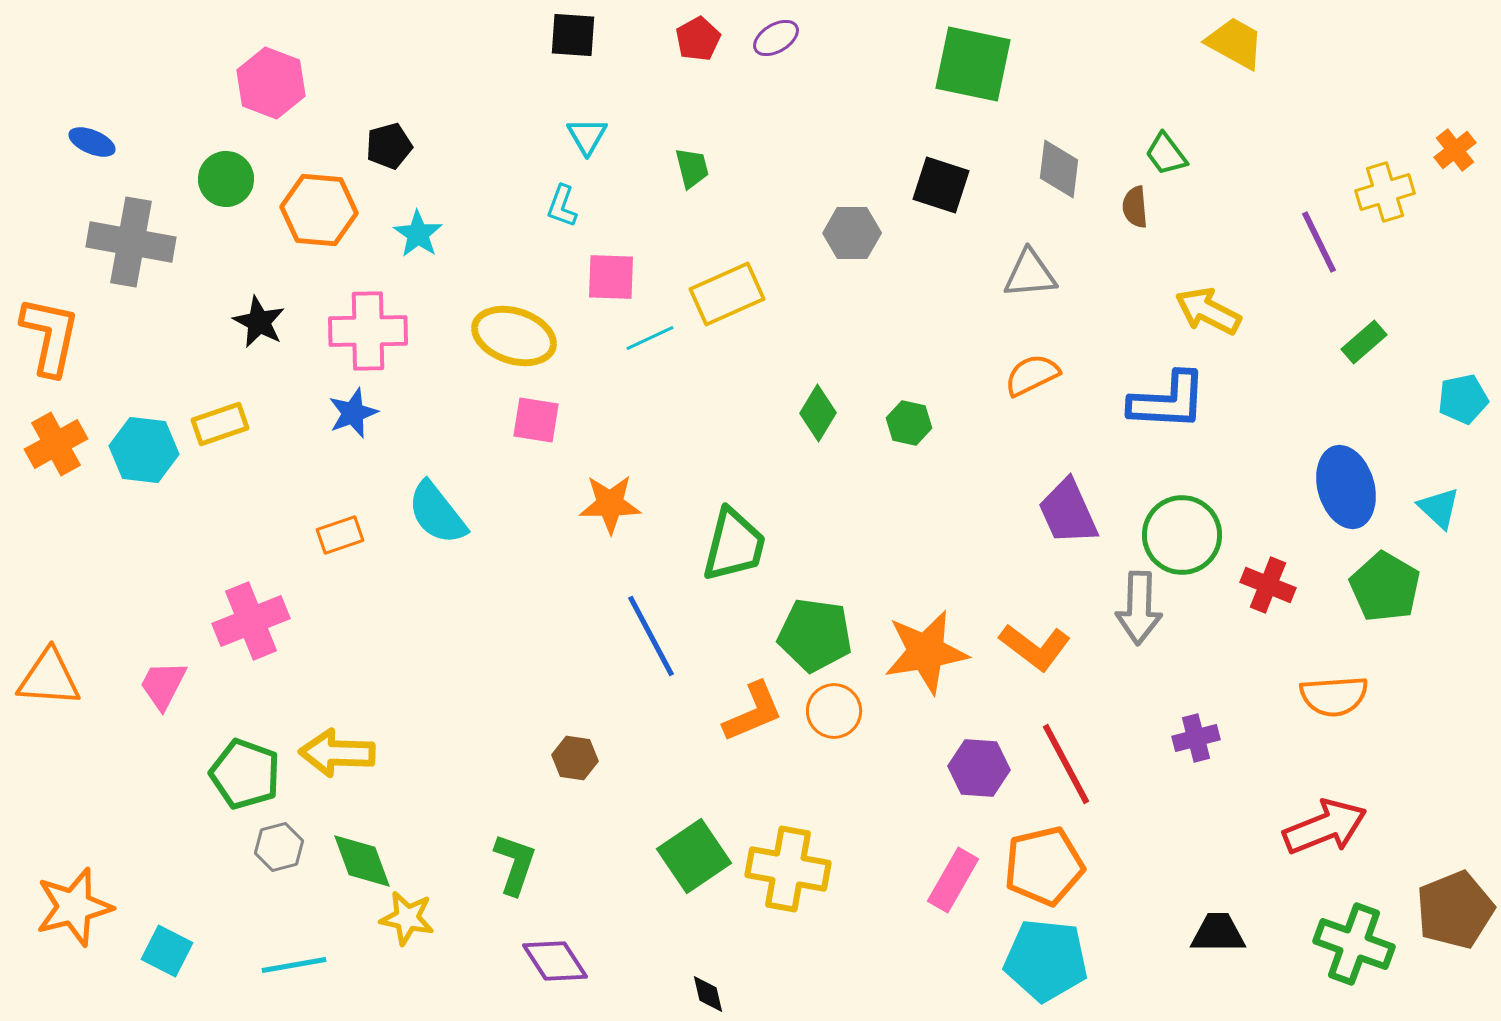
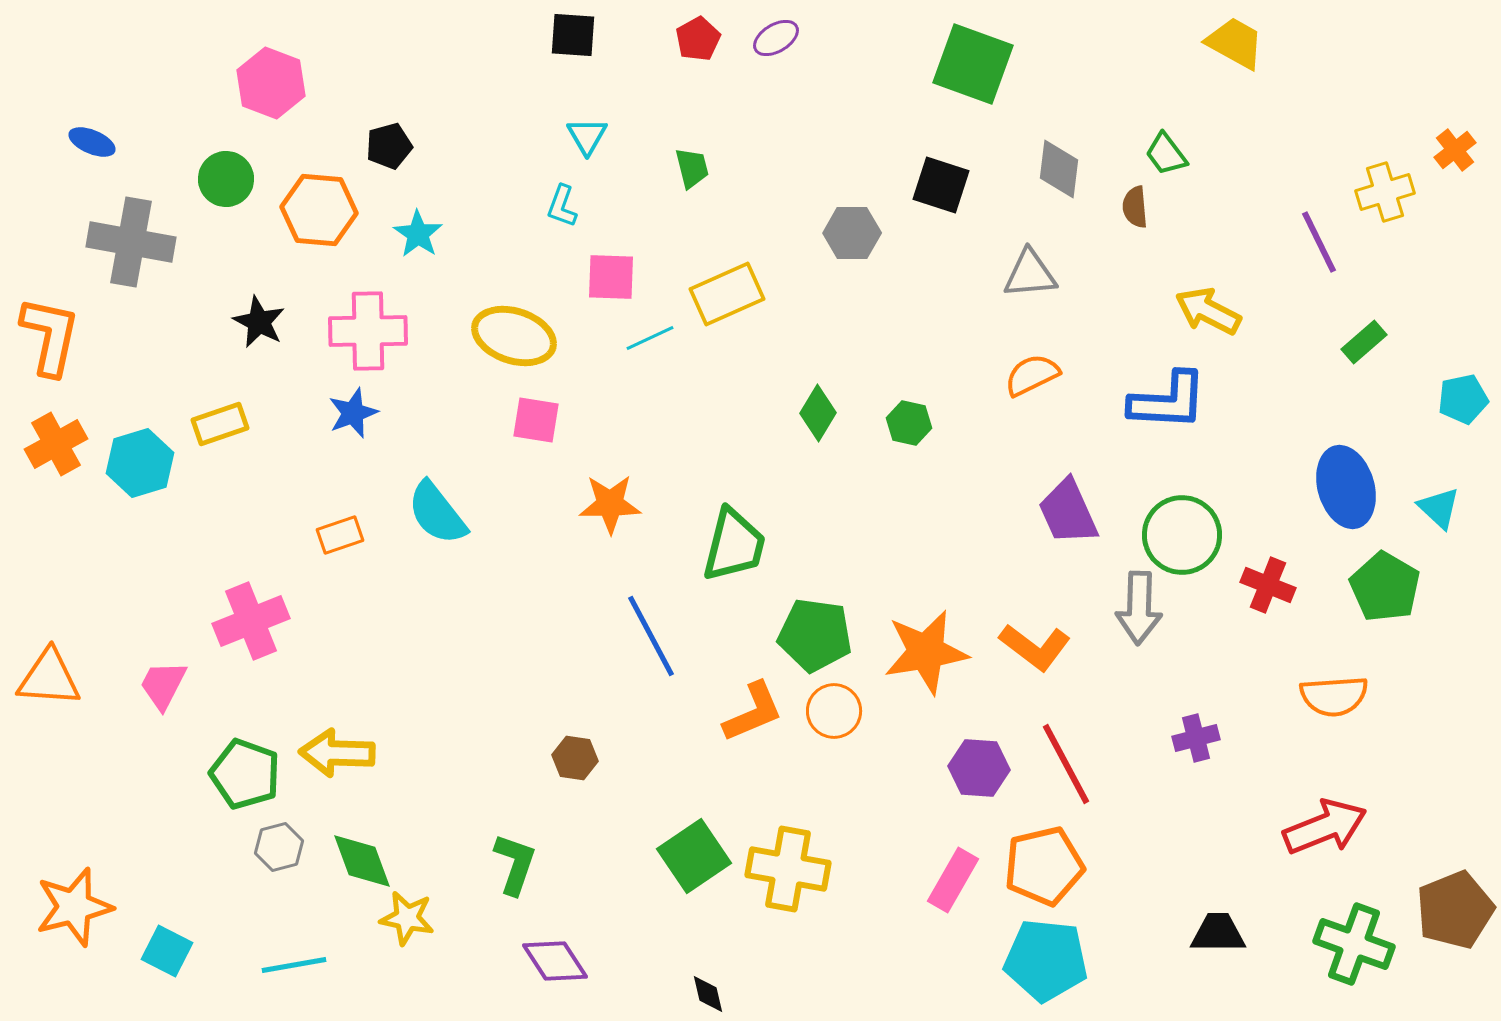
green square at (973, 64): rotated 8 degrees clockwise
cyan hexagon at (144, 450): moved 4 px left, 13 px down; rotated 24 degrees counterclockwise
